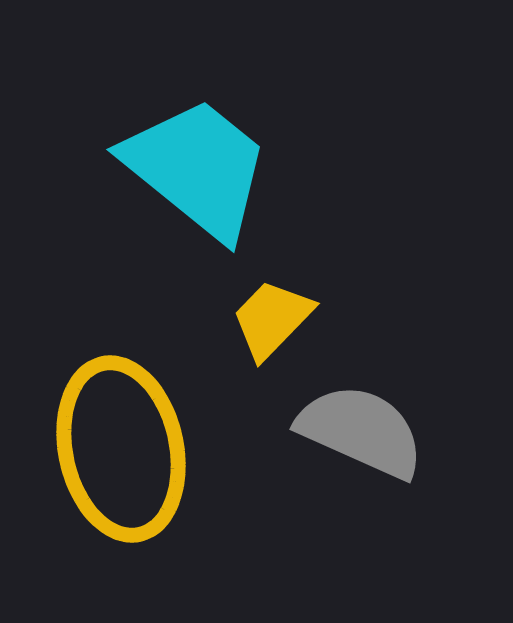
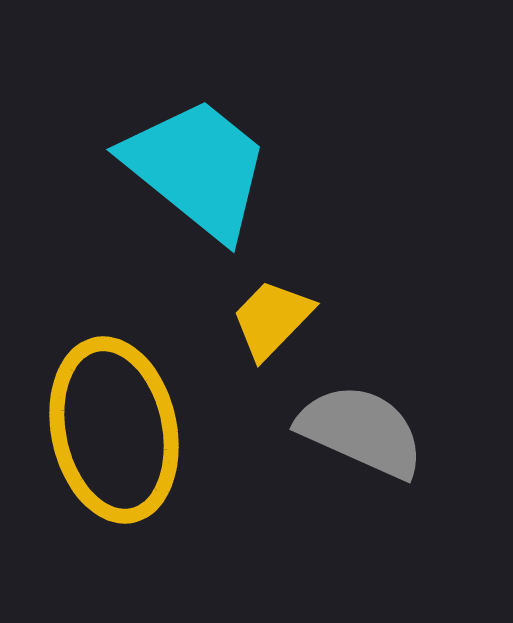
yellow ellipse: moved 7 px left, 19 px up
